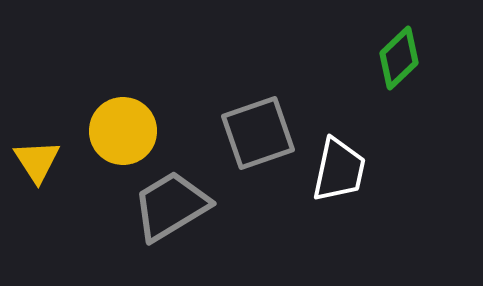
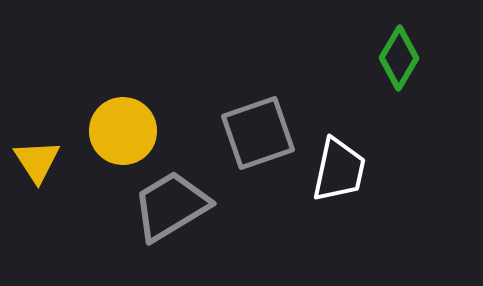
green diamond: rotated 16 degrees counterclockwise
